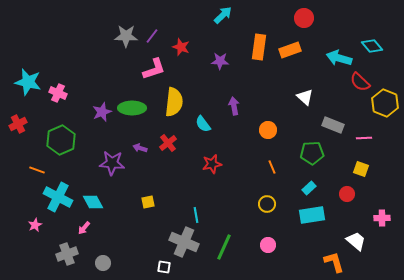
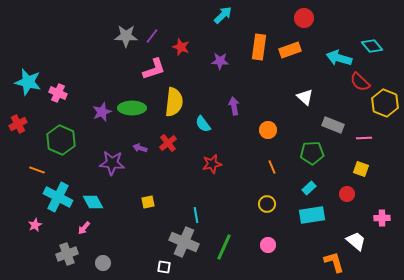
green hexagon at (61, 140): rotated 12 degrees counterclockwise
